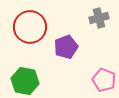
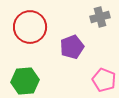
gray cross: moved 1 px right, 1 px up
purple pentagon: moved 6 px right
green hexagon: rotated 16 degrees counterclockwise
